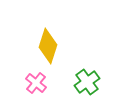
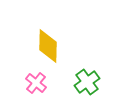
yellow diamond: rotated 16 degrees counterclockwise
